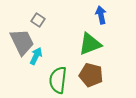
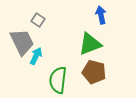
brown pentagon: moved 3 px right, 3 px up
